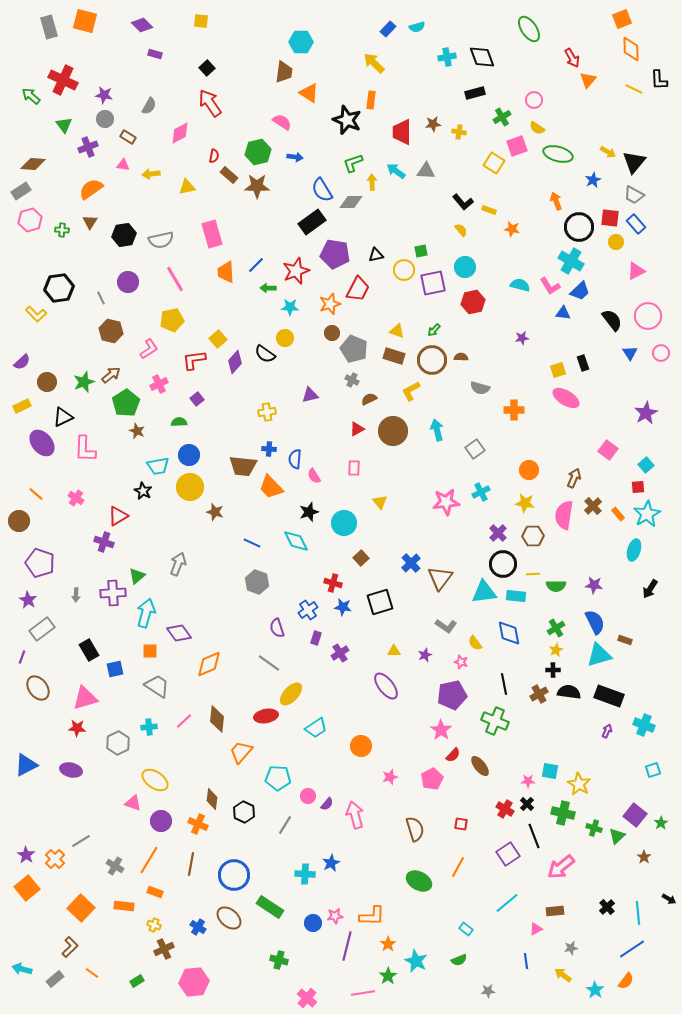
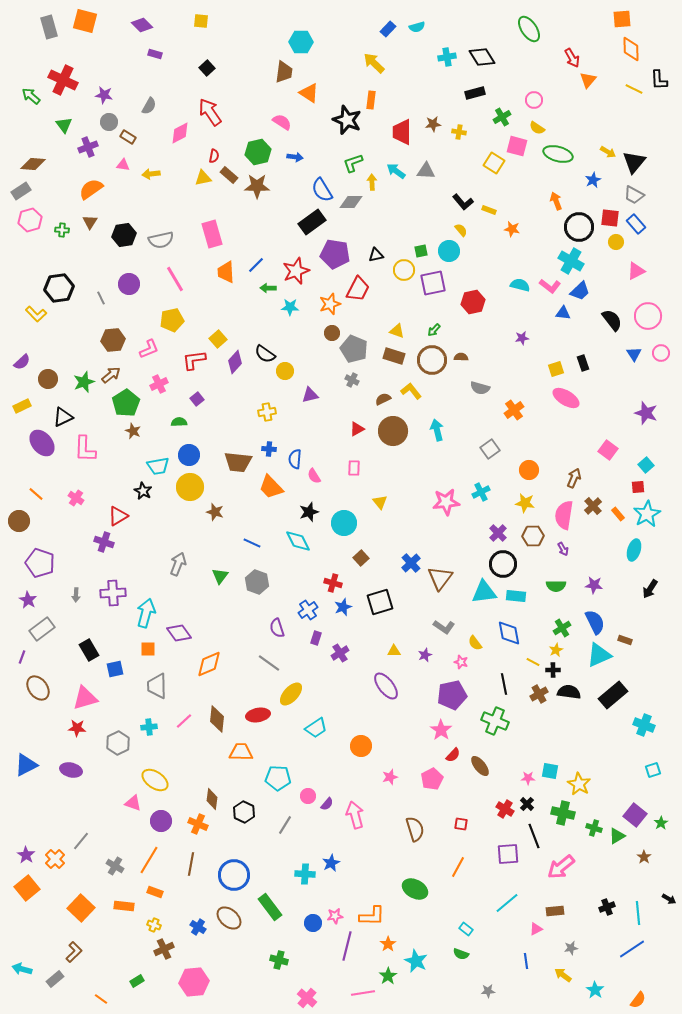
orange square at (622, 19): rotated 18 degrees clockwise
black diamond at (482, 57): rotated 12 degrees counterclockwise
red arrow at (210, 103): moved 9 px down
gray circle at (105, 119): moved 4 px right, 3 px down
pink square at (517, 146): rotated 35 degrees clockwise
yellow triangle at (187, 187): moved 16 px right, 9 px up
cyan circle at (465, 267): moved 16 px left, 16 px up
purple circle at (128, 282): moved 1 px right, 2 px down
pink L-shape at (550, 286): rotated 20 degrees counterclockwise
brown hexagon at (111, 331): moved 2 px right, 9 px down; rotated 20 degrees counterclockwise
yellow circle at (285, 338): moved 33 px down
pink L-shape at (149, 349): rotated 10 degrees clockwise
blue triangle at (630, 353): moved 4 px right, 1 px down
yellow square at (558, 370): moved 2 px left, 1 px up
brown circle at (47, 382): moved 1 px right, 3 px up
yellow L-shape at (411, 391): rotated 80 degrees clockwise
brown semicircle at (369, 399): moved 14 px right
orange cross at (514, 410): rotated 36 degrees counterclockwise
purple star at (646, 413): rotated 25 degrees counterclockwise
brown star at (137, 431): moved 4 px left
gray square at (475, 449): moved 15 px right
brown trapezoid at (243, 466): moved 5 px left, 4 px up
cyan diamond at (296, 541): moved 2 px right
yellow line at (533, 574): moved 88 px down; rotated 32 degrees clockwise
green triangle at (137, 576): moved 83 px right; rotated 12 degrees counterclockwise
blue star at (343, 607): rotated 30 degrees counterclockwise
gray L-shape at (446, 626): moved 2 px left, 1 px down
green cross at (556, 628): moved 6 px right
orange square at (150, 651): moved 2 px left, 2 px up
cyan triangle at (599, 655): rotated 8 degrees counterclockwise
gray trapezoid at (157, 686): rotated 124 degrees counterclockwise
black rectangle at (609, 696): moved 4 px right, 1 px up; rotated 60 degrees counterclockwise
red ellipse at (266, 716): moved 8 px left, 1 px up
purple arrow at (607, 731): moved 44 px left, 182 px up; rotated 128 degrees clockwise
orange trapezoid at (241, 752): rotated 50 degrees clockwise
pink star at (528, 781): moved 3 px up
green triangle at (617, 836): rotated 12 degrees clockwise
gray line at (81, 841): rotated 18 degrees counterclockwise
purple square at (508, 854): rotated 30 degrees clockwise
green ellipse at (419, 881): moved 4 px left, 8 px down
green rectangle at (270, 907): rotated 20 degrees clockwise
black cross at (607, 907): rotated 21 degrees clockwise
brown L-shape at (70, 947): moved 4 px right, 5 px down
green semicircle at (459, 960): moved 2 px right, 6 px up; rotated 42 degrees clockwise
orange line at (92, 973): moved 9 px right, 26 px down
orange semicircle at (626, 981): moved 12 px right, 19 px down
